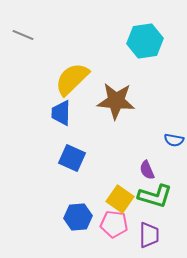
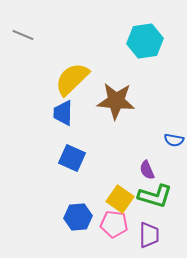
blue trapezoid: moved 2 px right
